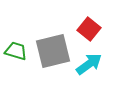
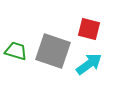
red square: rotated 25 degrees counterclockwise
gray square: rotated 33 degrees clockwise
